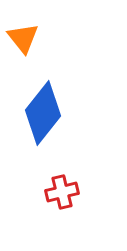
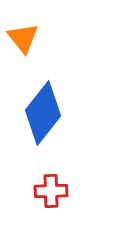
red cross: moved 11 px left, 1 px up; rotated 12 degrees clockwise
